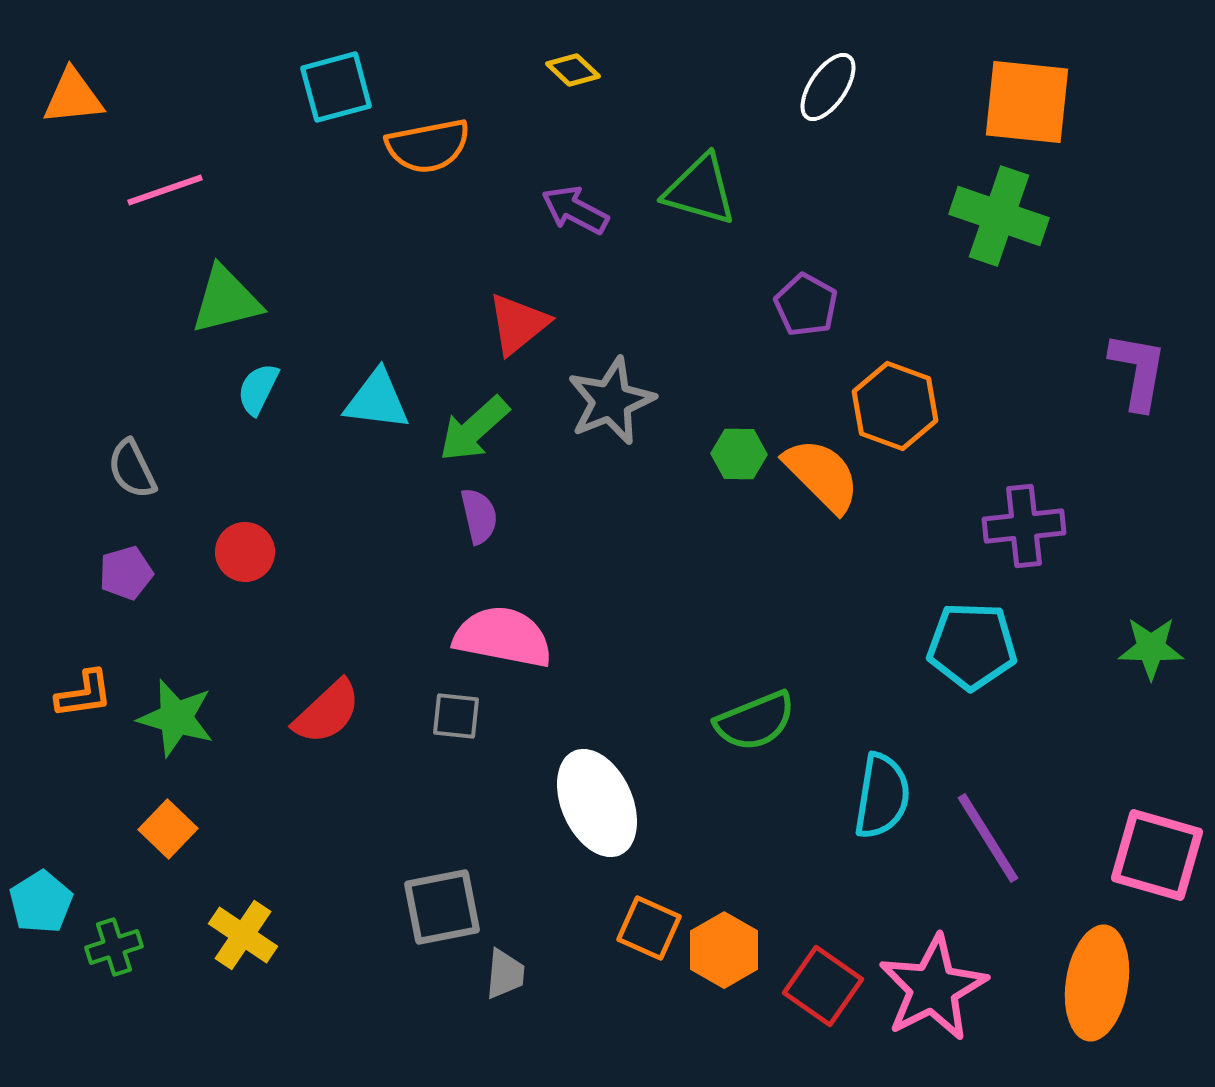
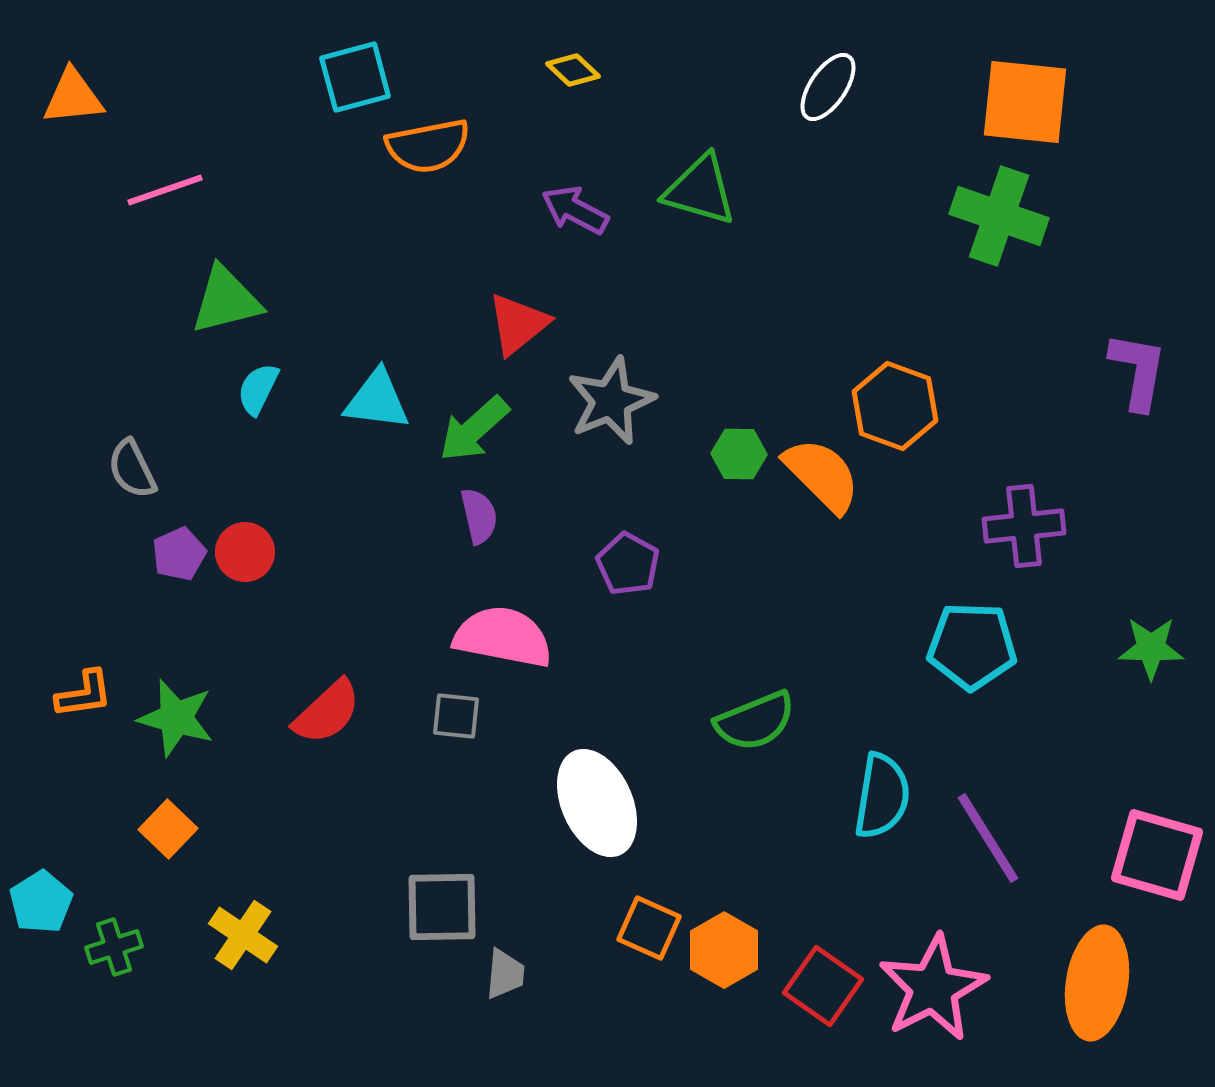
cyan square at (336, 87): moved 19 px right, 10 px up
orange square at (1027, 102): moved 2 px left
purple pentagon at (806, 305): moved 178 px left, 259 px down
purple pentagon at (126, 573): moved 53 px right, 19 px up; rotated 8 degrees counterclockwise
gray square at (442, 907): rotated 10 degrees clockwise
